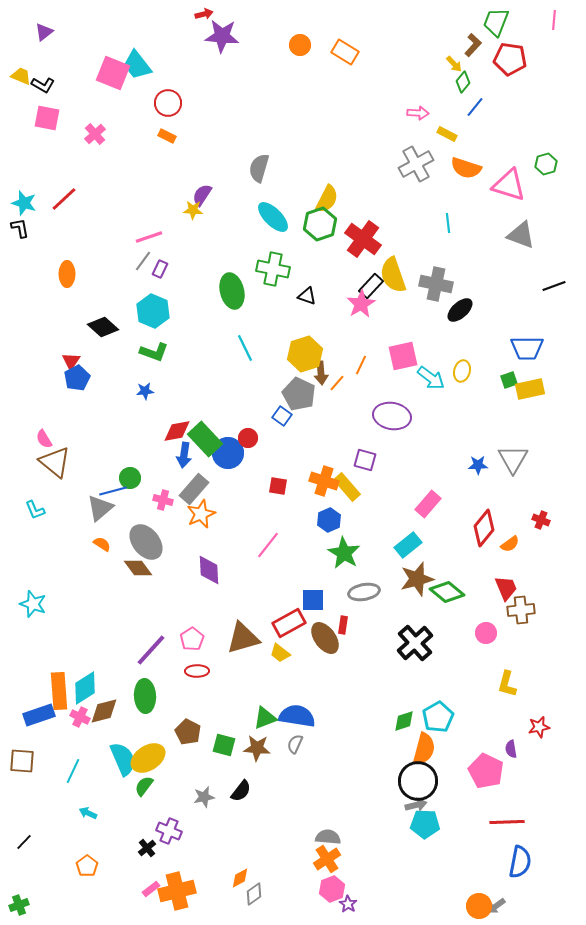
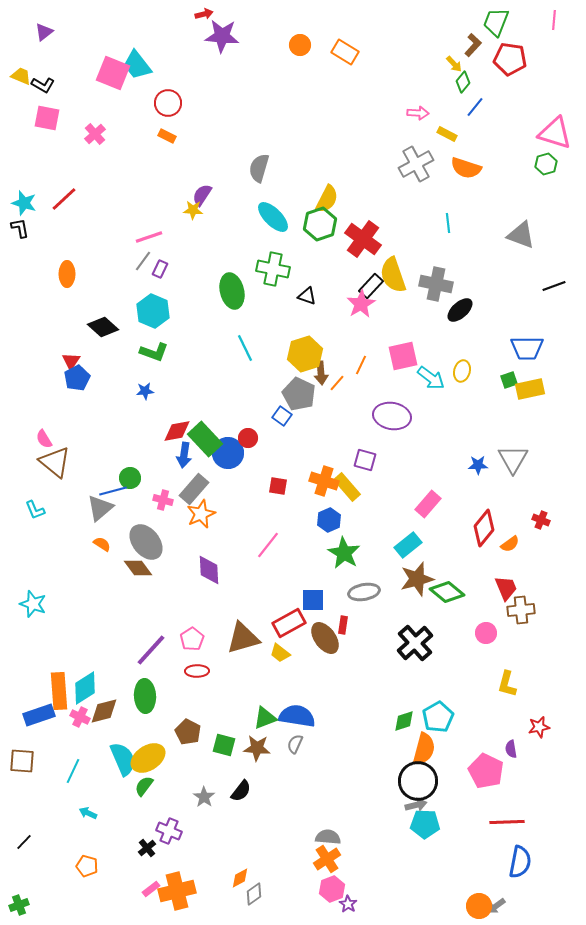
pink triangle at (509, 185): moved 46 px right, 52 px up
gray star at (204, 797): rotated 25 degrees counterclockwise
orange pentagon at (87, 866): rotated 20 degrees counterclockwise
